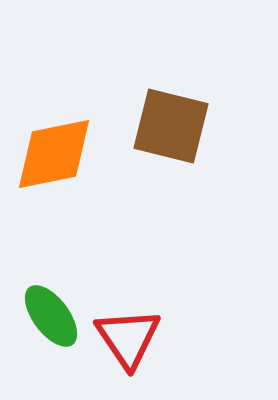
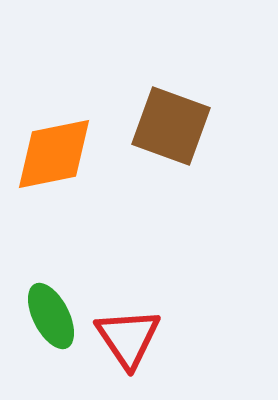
brown square: rotated 6 degrees clockwise
green ellipse: rotated 10 degrees clockwise
